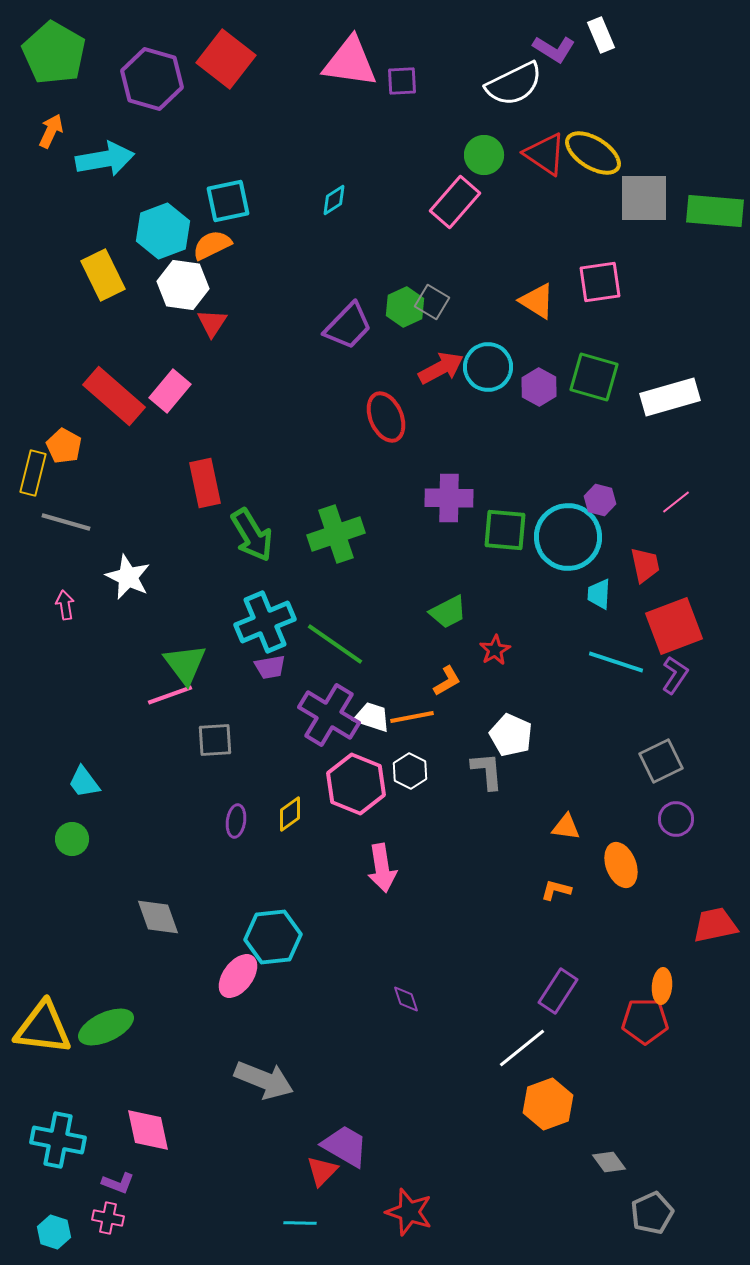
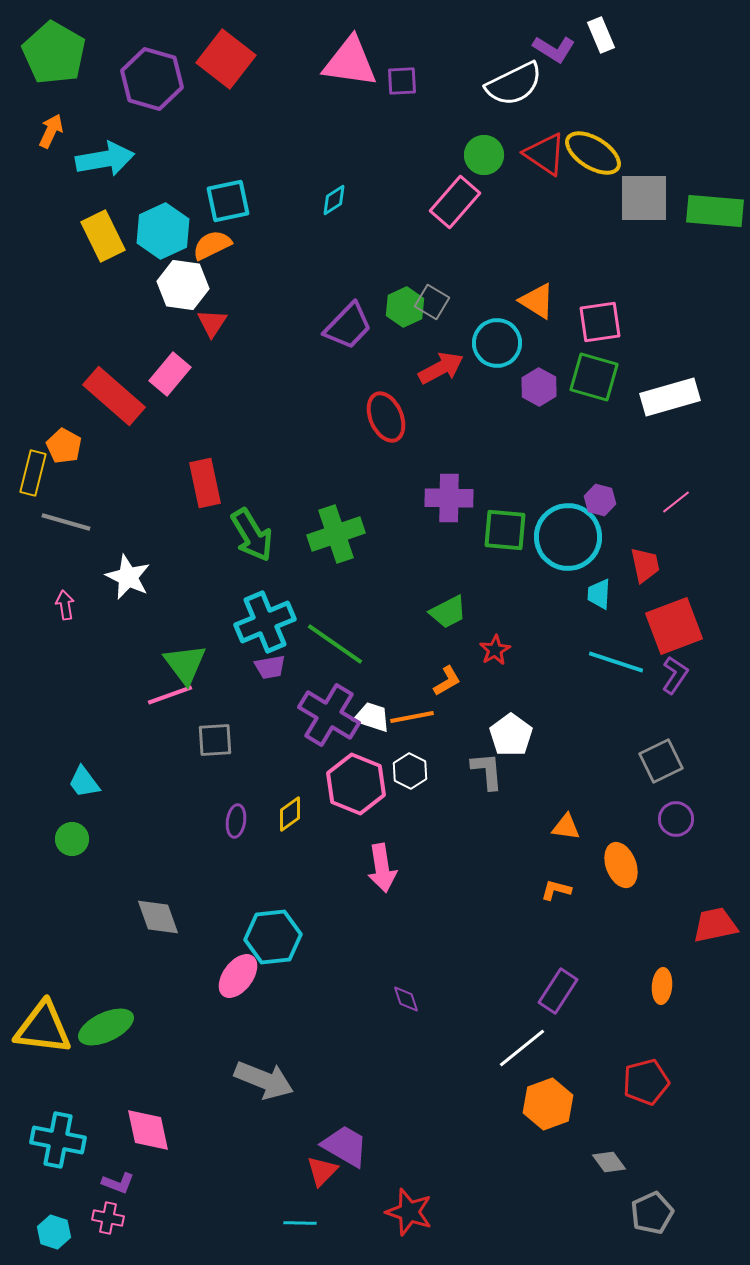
cyan hexagon at (163, 231): rotated 4 degrees counterclockwise
yellow rectangle at (103, 275): moved 39 px up
pink square at (600, 282): moved 40 px down
cyan circle at (488, 367): moved 9 px right, 24 px up
pink rectangle at (170, 391): moved 17 px up
white pentagon at (511, 735): rotated 12 degrees clockwise
red pentagon at (645, 1021): moved 1 px right, 61 px down; rotated 15 degrees counterclockwise
